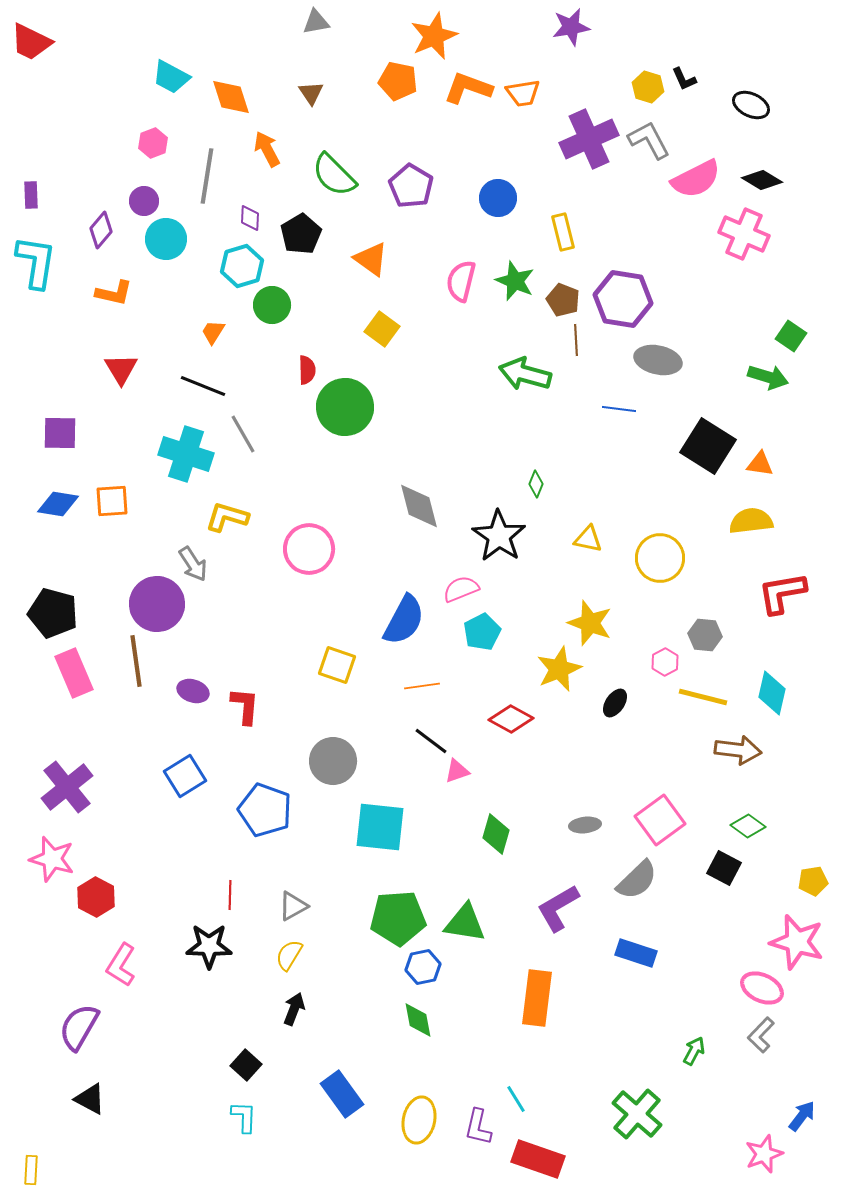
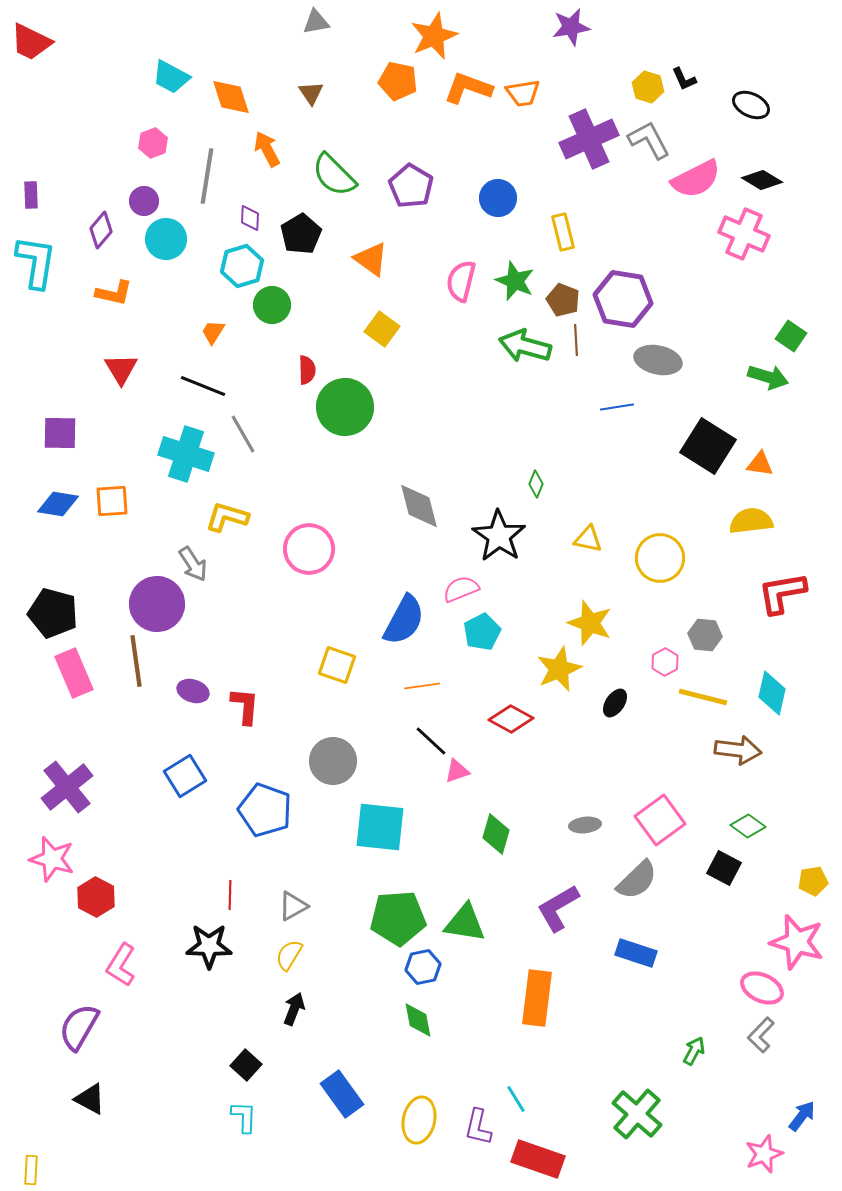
green arrow at (525, 374): moved 28 px up
blue line at (619, 409): moved 2 px left, 2 px up; rotated 16 degrees counterclockwise
black line at (431, 741): rotated 6 degrees clockwise
